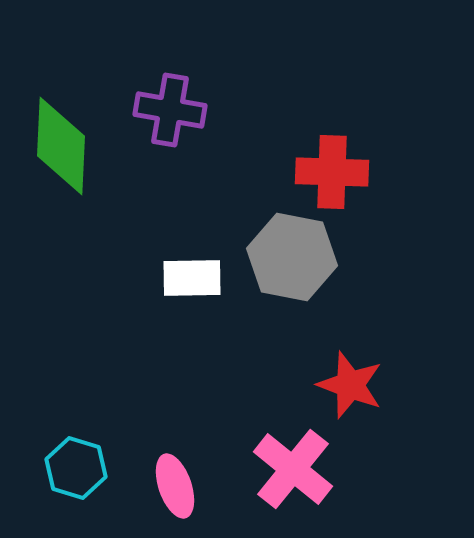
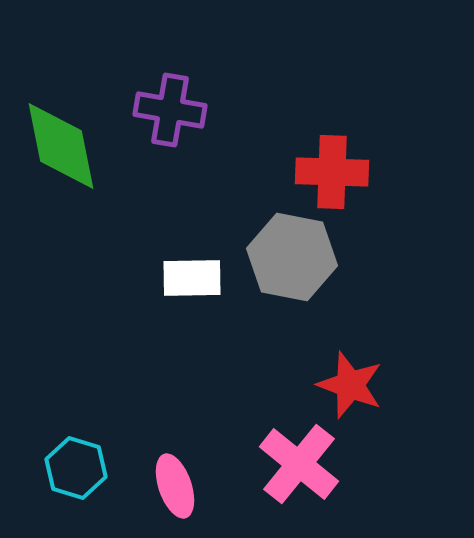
green diamond: rotated 14 degrees counterclockwise
pink cross: moved 6 px right, 5 px up
